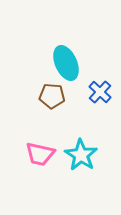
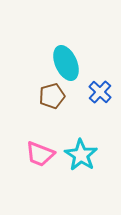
brown pentagon: rotated 20 degrees counterclockwise
pink trapezoid: rotated 8 degrees clockwise
